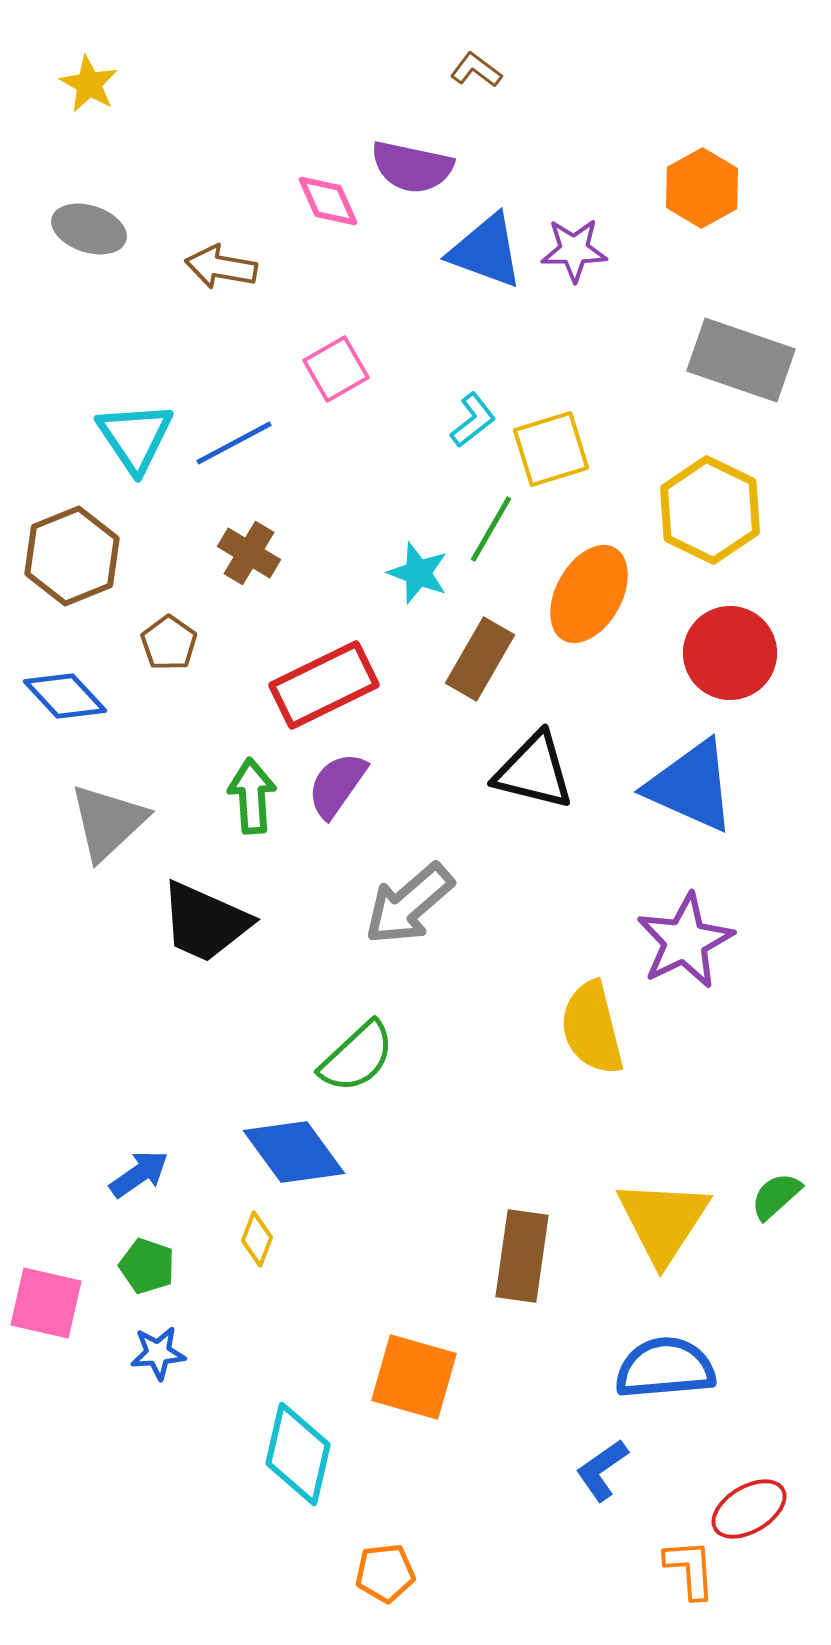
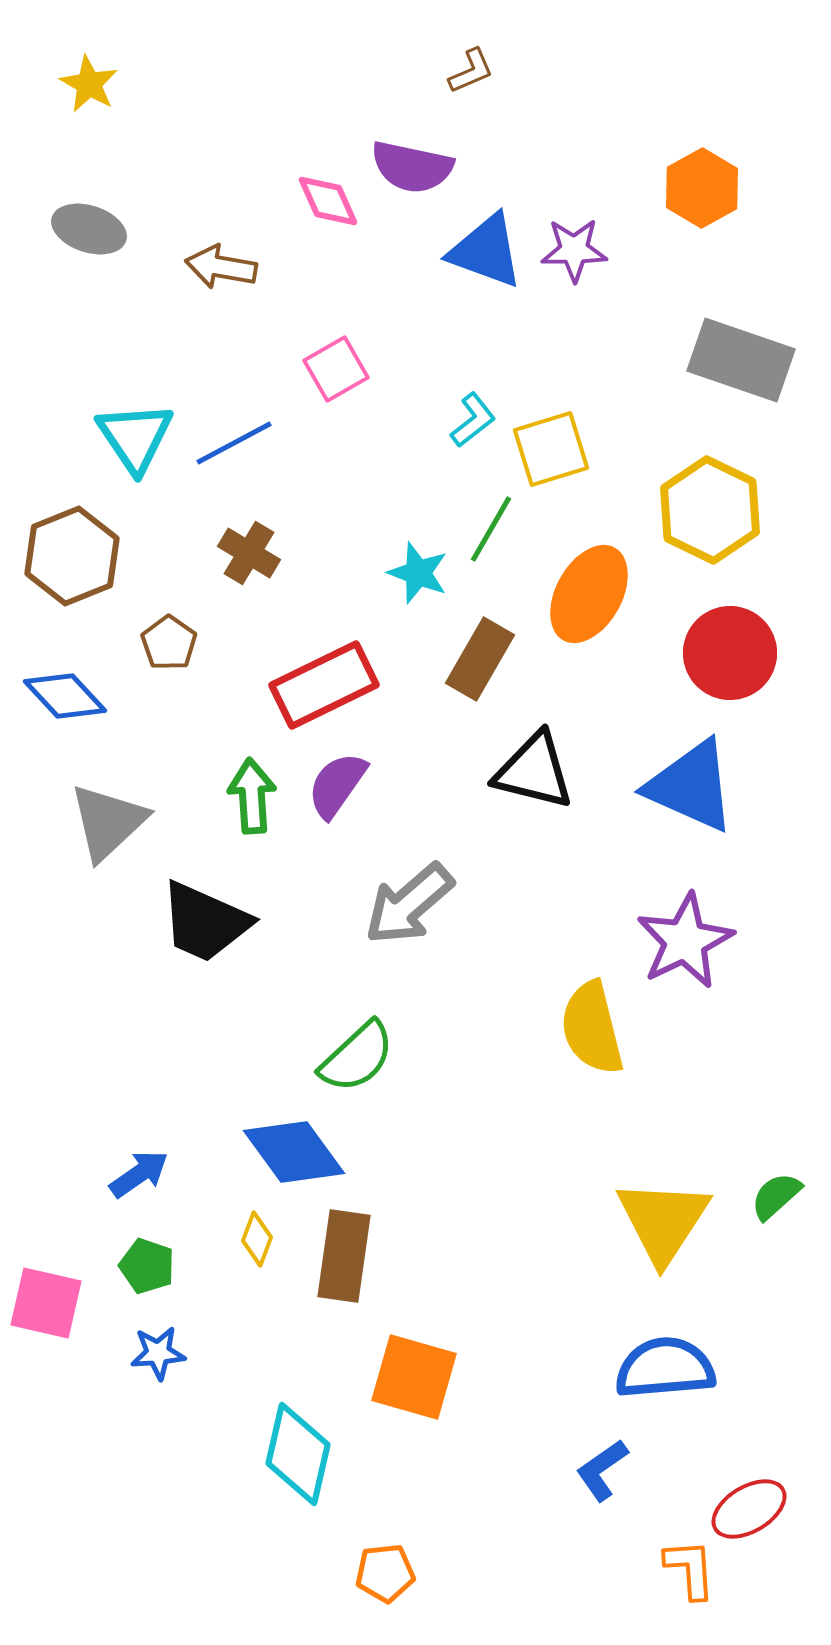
brown L-shape at (476, 70): moved 5 px left, 1 px down; rotated 120 degrees clockwise
brown rectangle at (522, 1256): moved 178 px left
